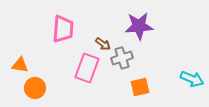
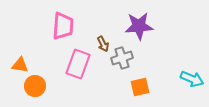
pink trapezoid: moved 3 px up
brown arrow: rotated 28 degrees clockwise
pink rectangle: moved 9 px left, 4 px up
orange circle: moved 2 px up
